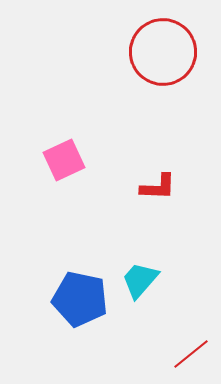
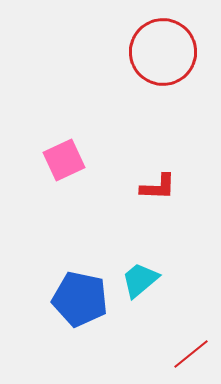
cyan trapezoid: rotated 9 degrees clockwise
